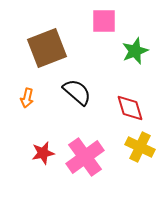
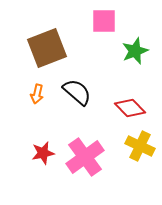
orange arrow: moved 10 px right, 4 px up
red diamond: rotated 28 degrees counterclockwise
yellow cross: moved 1 px up
